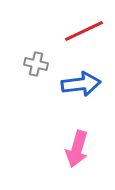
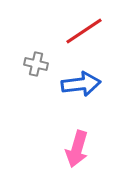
red line: rotated 9 degrees counterclockwise
